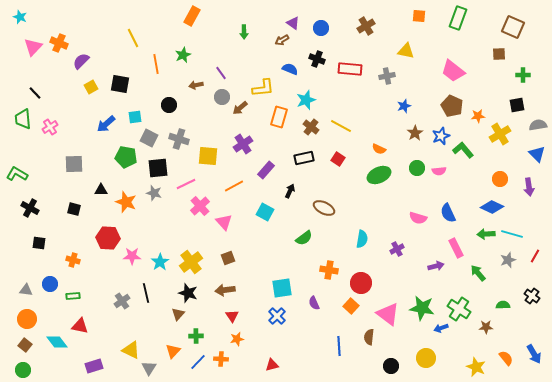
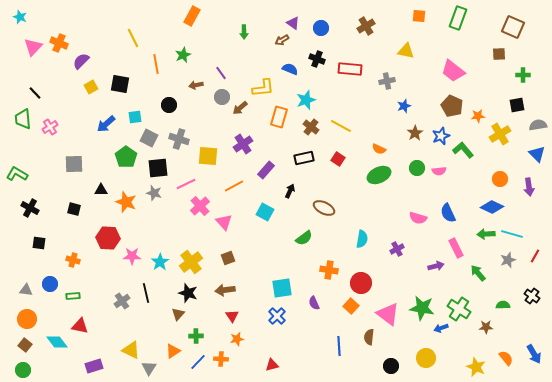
gray cross at (387, 76): moved 5 px down
green pentagon at (126, 157): rotated 25 degrees clockwise
orange triangle at (173, 351): rotated 14 degrees clockwise
